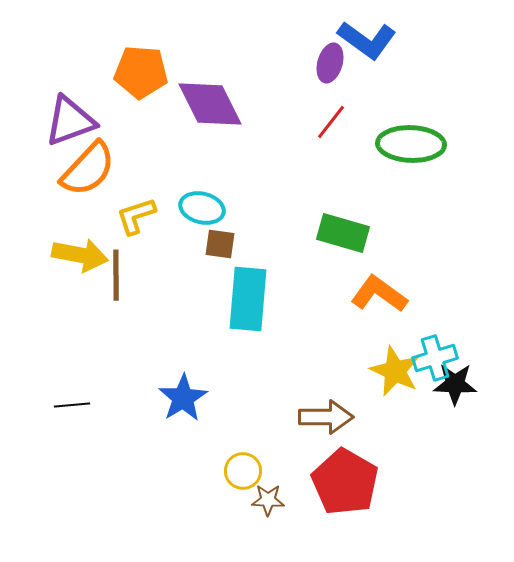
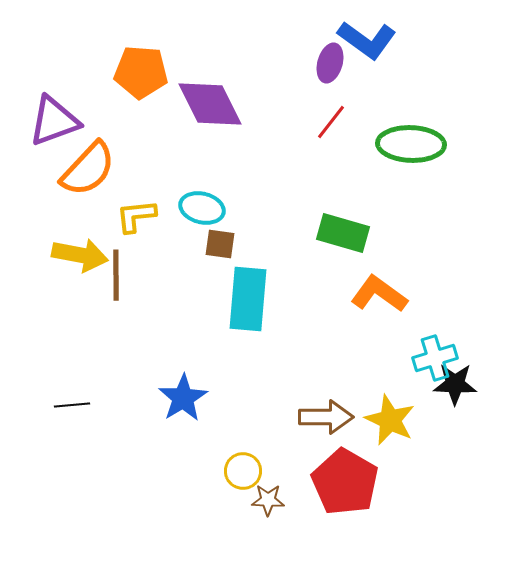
purple triangle: moved 16 px left
yellow L-shape: rotated 12 degrees clockwise
yellow star: moved 5 px left, 49 px down
